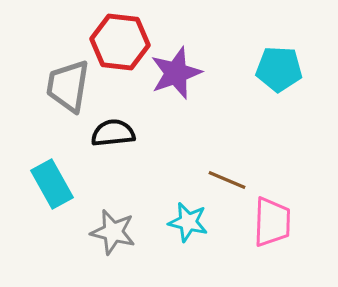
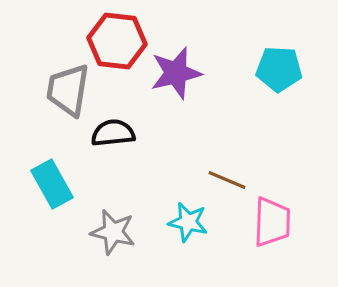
red hexagon: moved 3 px left, 1 px up
purple star: rotated 6 degrees clockwise
gray trapezoid: moved 4 px down
